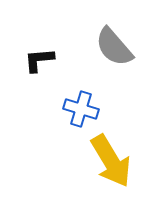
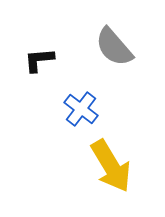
blue cross: rotated 20 degrees clockwise
yellow arrow: moved 5 px down
